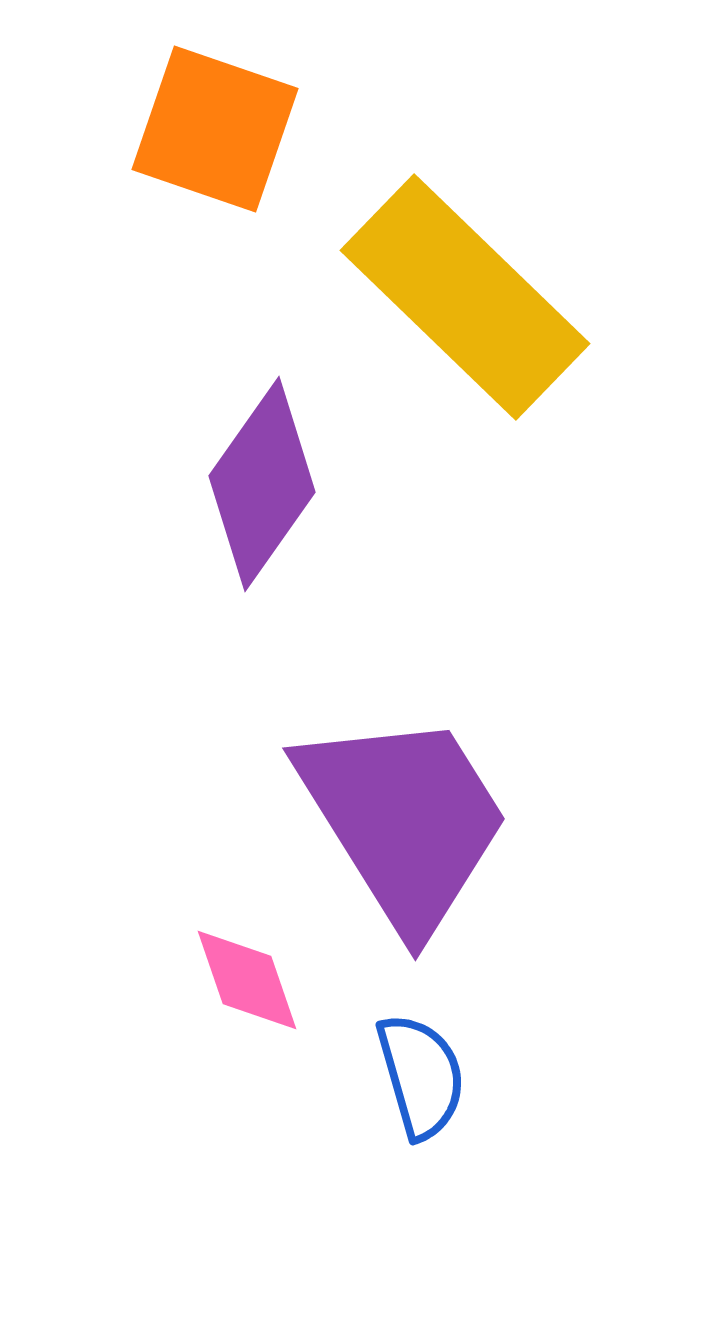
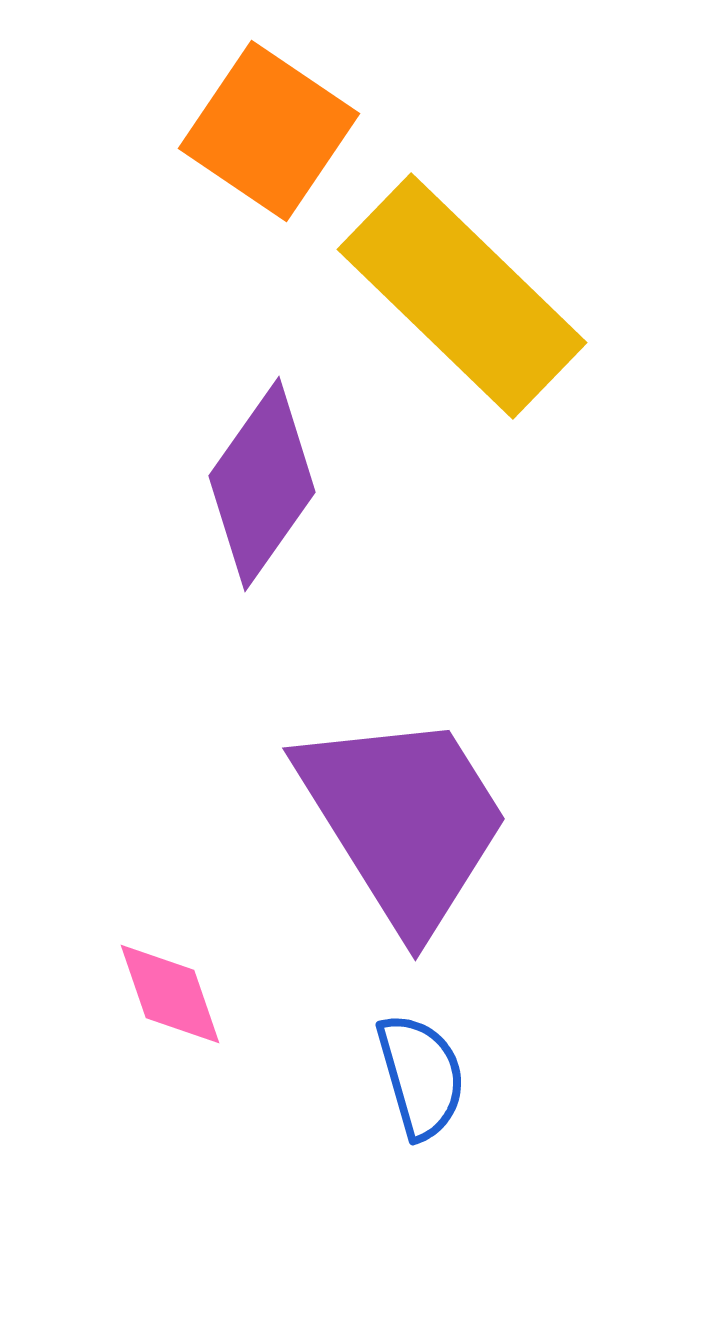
orange square: moved 54 px right, 2 px down; rotated 15 degrees clockwise
yellow rectangle: moved 3 px left, 1 px up
pink diamond: moved 77 px left, 14 px down
